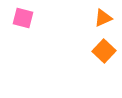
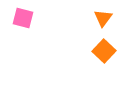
orange triangle: rotated 30 degrees counterclockwise
